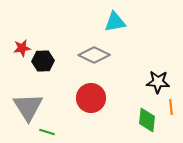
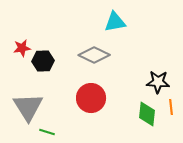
green diamond: moved 6 px up
